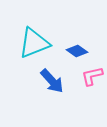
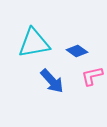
cyan triangle: rotated 12 degrees clockwise
